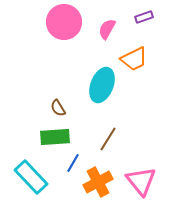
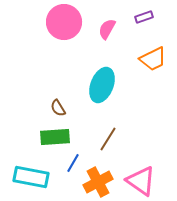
orange trapezoid: moved 19 px right
cyan rectangle: rotated 36 degrees counterclockwise
pink triangle: rotated 16 degrees counterclockwise
